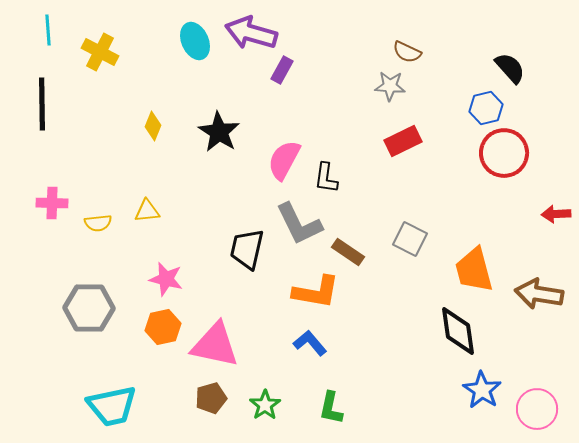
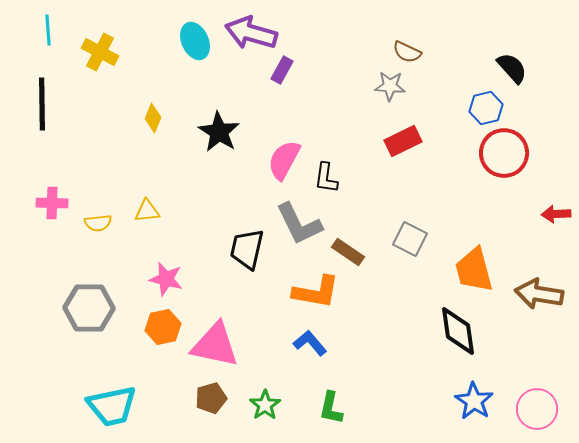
black semicircle: moved 2 px right
yellow diamond: moved 8 px up
blue star: moved 8 px left, 11 px down
